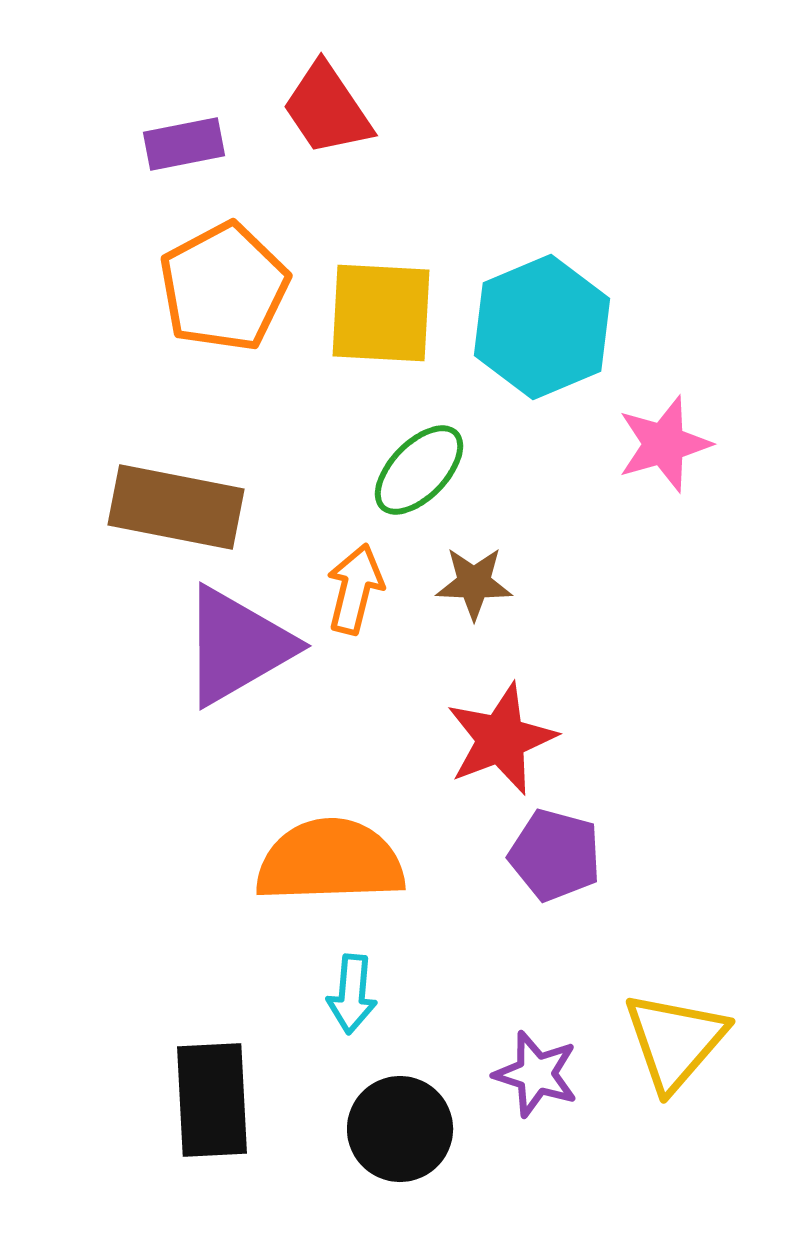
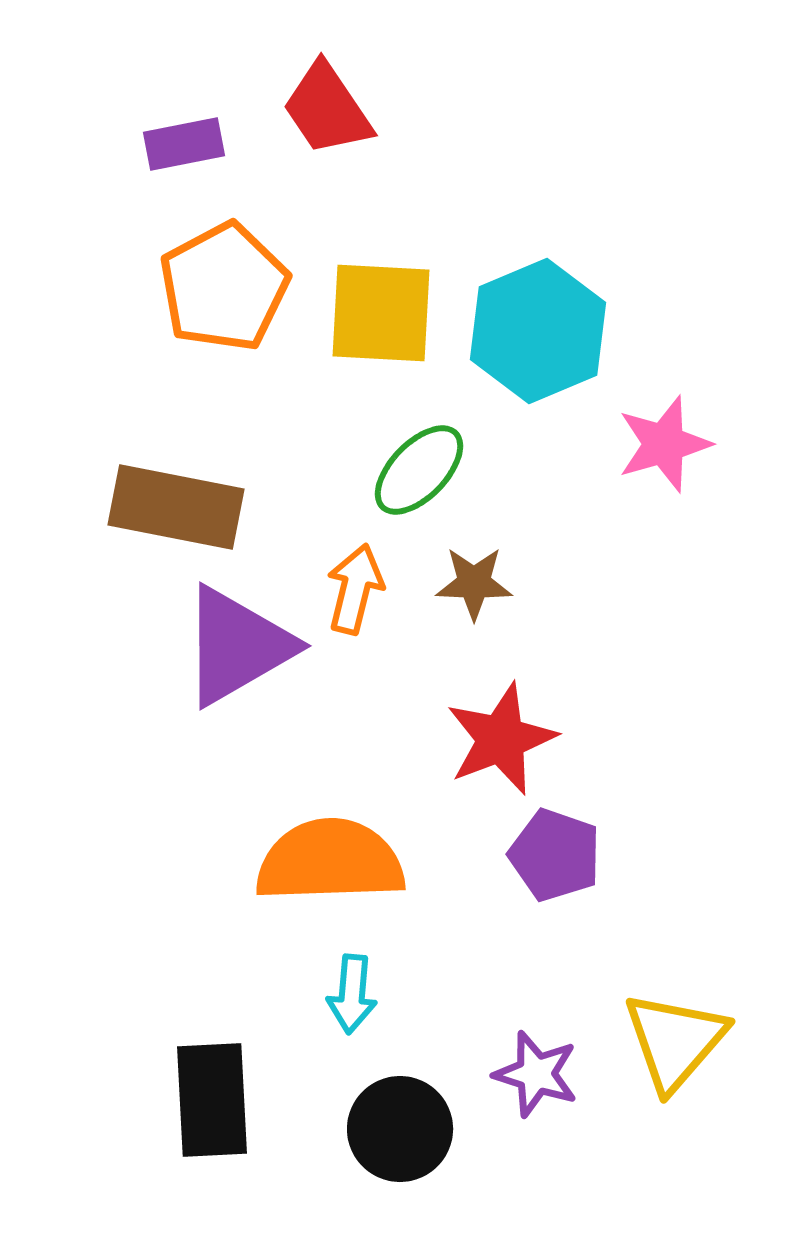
cyan hexagon: moved 4 px left, 4 px down
purple pentagon: rotated 4 degrees clockwise
